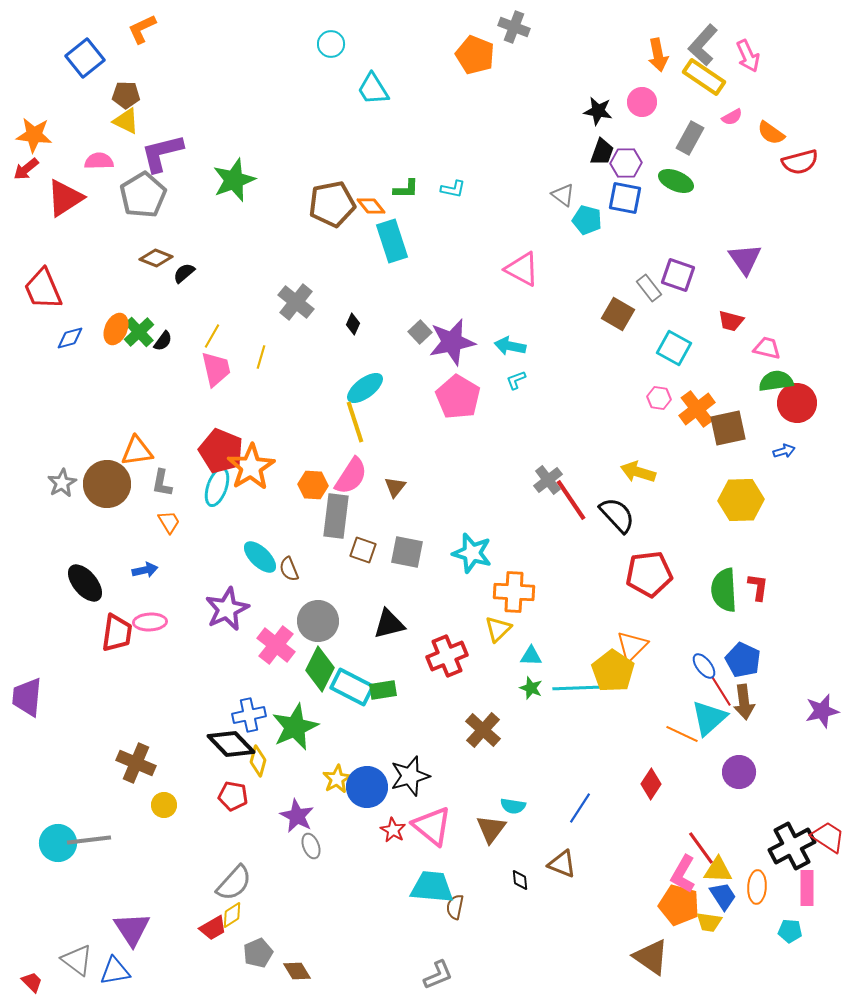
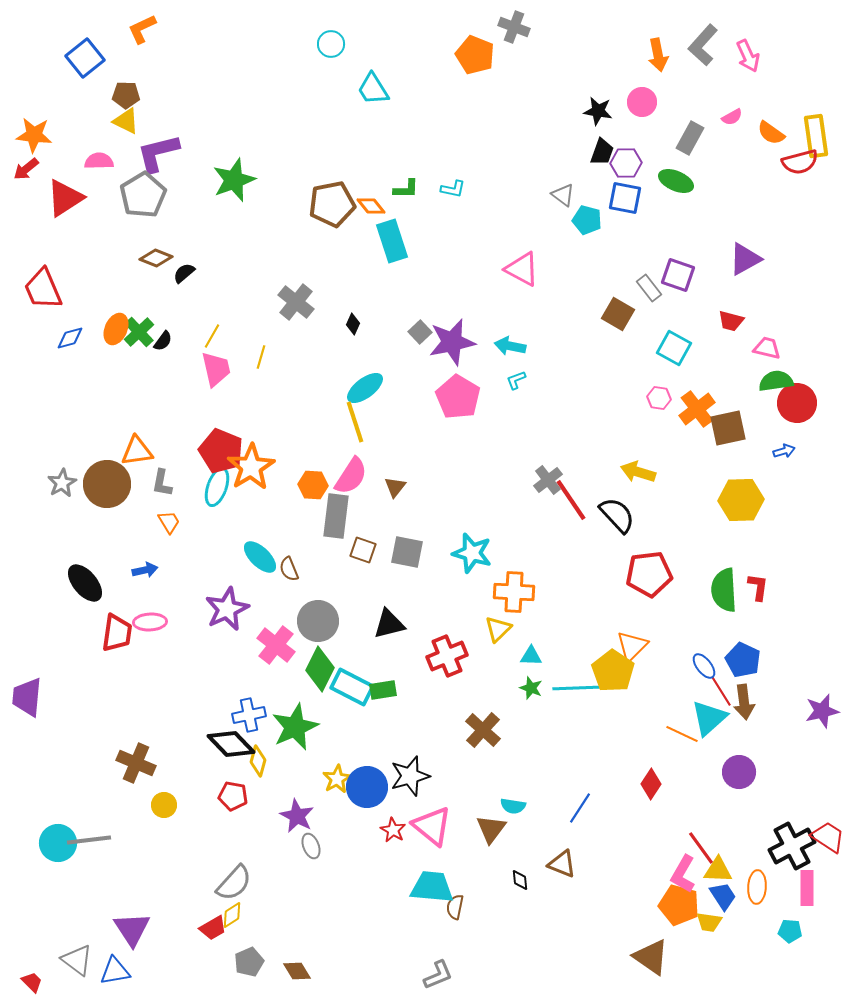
yellow rectangle at (704, 77): moved 112 px right, 59 px down; rotated 48 degrees clockwise
purple L-shape at (162, 153): moved 4 px left
purple triangle at (745, 259): rotated 36 degrees clockwise
gray pentagon at (258, 953): moved 9 px left, 9 px down
